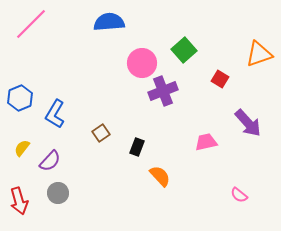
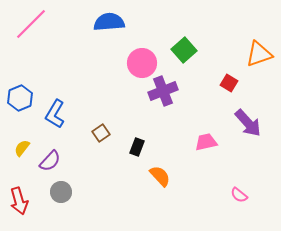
red square: moved 9 px right, 4 px down
gray circle: moved 3 px right, 1 px up
